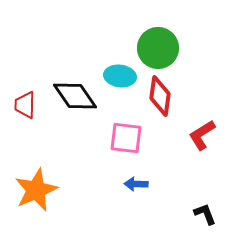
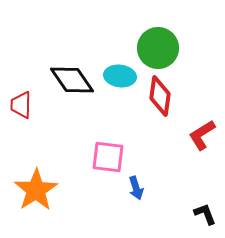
black diamond: moved 3 px left, 16 px up
red trapezoid: moved 4 px left
pink square: moved 18 px left, 19 px down
blue arrow: moved 4 px down; rotated 110 degrees counterclockwise
orange star: rotated 9 degrees counterclockwise
